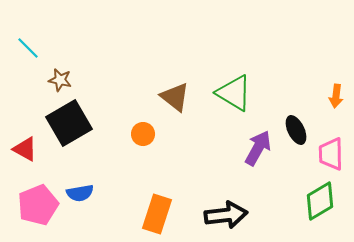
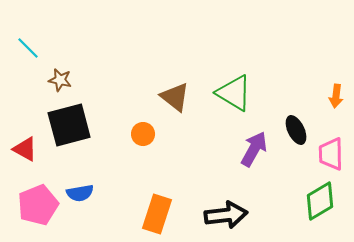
black square: moved 2 px down; rotated 15 degrees clockwise
purple arrow: moved 4 px left, 1 px down
